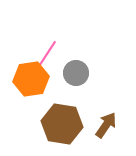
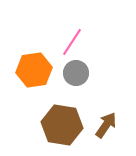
pink line: moved 25 px right, 12 px up
orange hexagon: moved 3 px right, 9 px up
brown hexagon: moved 1 px down
